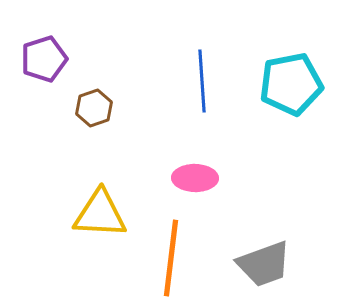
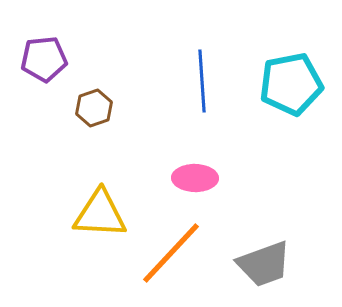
purple pentagon: rotated 12 degrees clockwise
orange line: moved 5 px up; rotated 36 degrees clockwise
